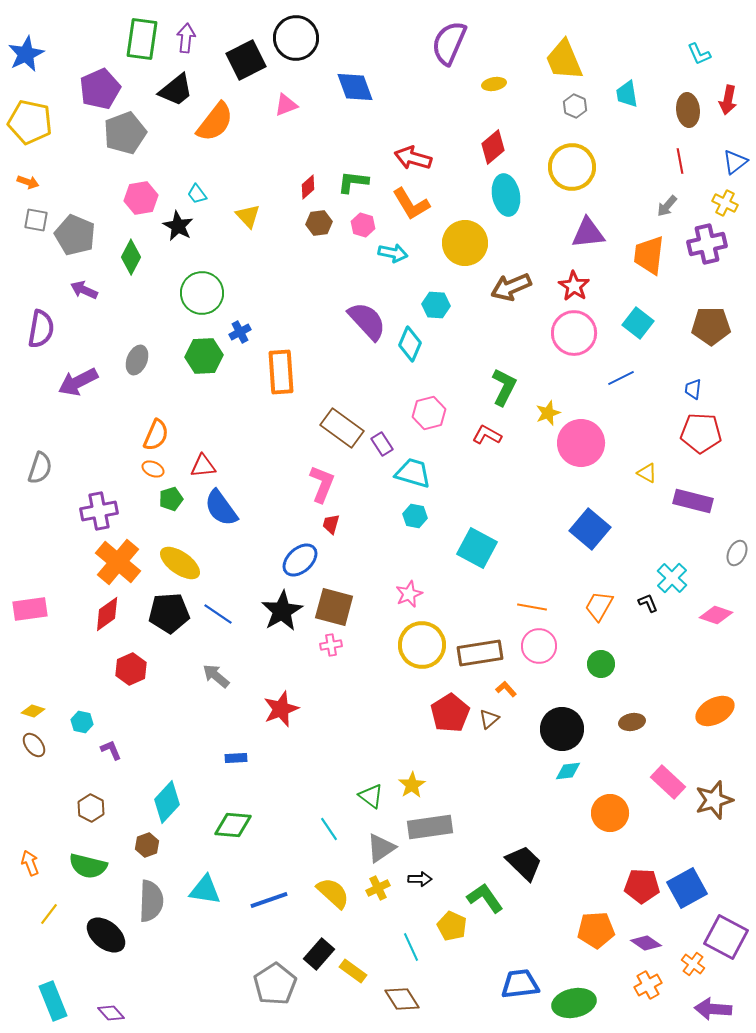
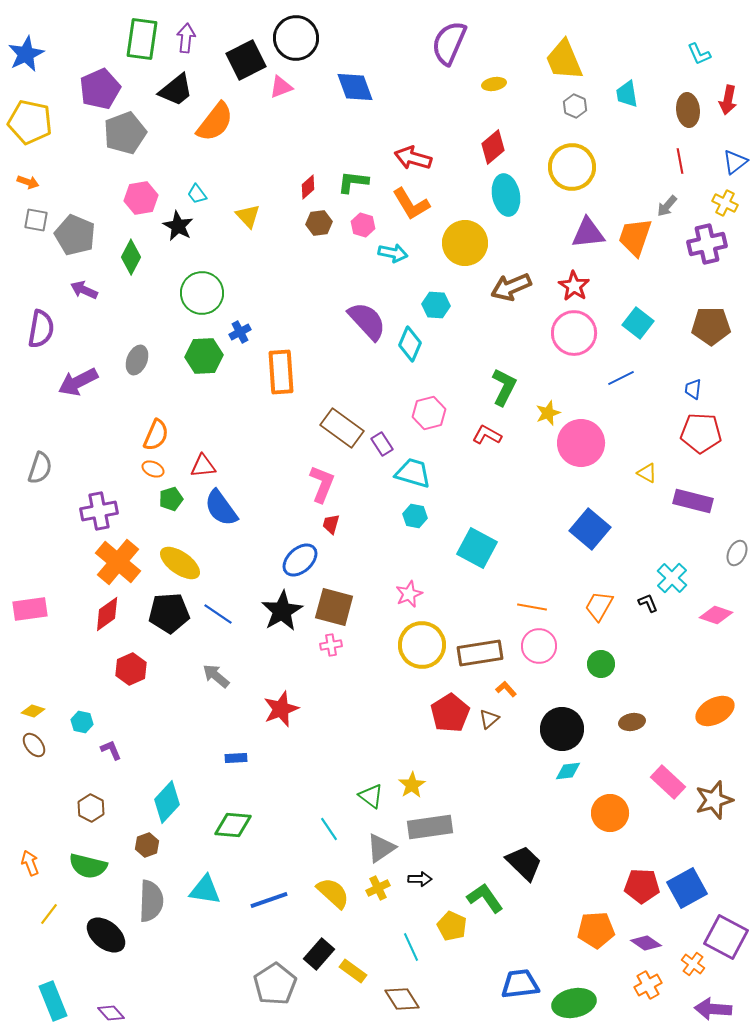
pink triangle at (286, 105): moved 5 px left, 18 px up
orange trapezoid at (649, 255): moved 14 px left, 18 px up; rotated 12 degrees clockwise
